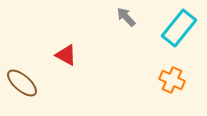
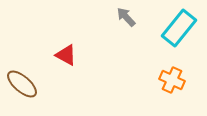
brown ellipse: moved 1 px down
